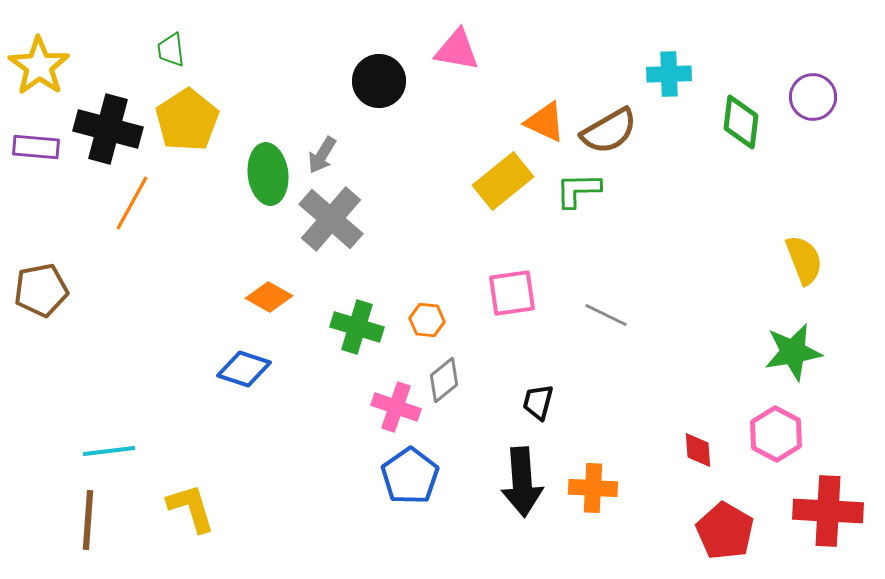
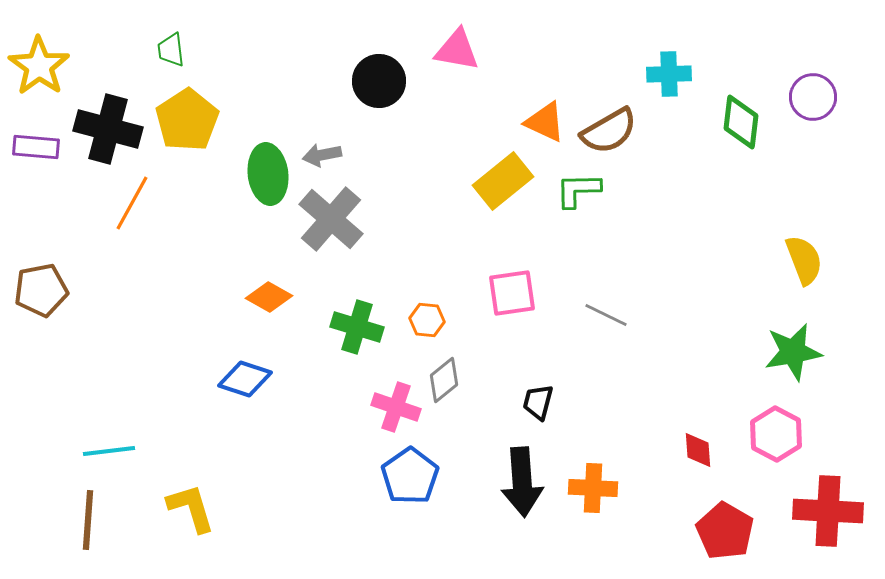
gray arrow: rotated 48 degrees clockwise
blue diamond: moved 1 px right, 10 px down
